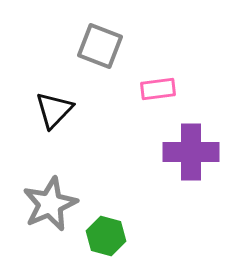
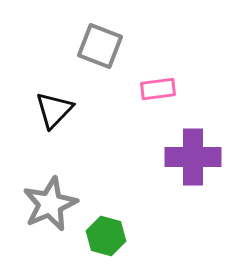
purple cross: moved 2 px right, 5 px down
